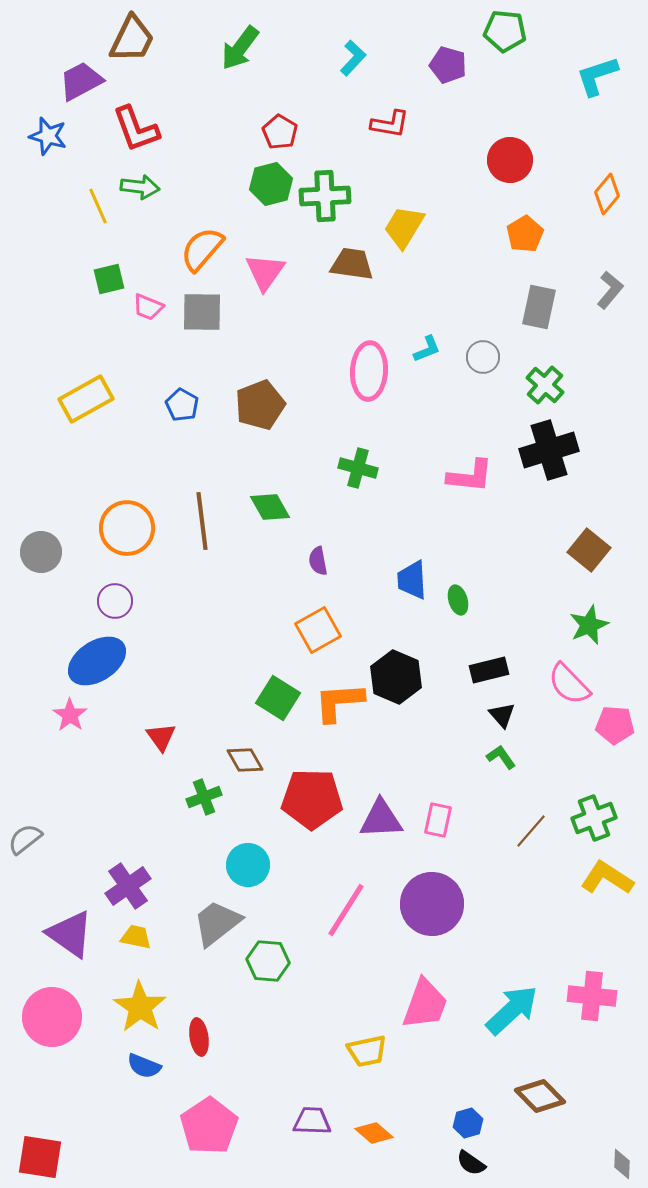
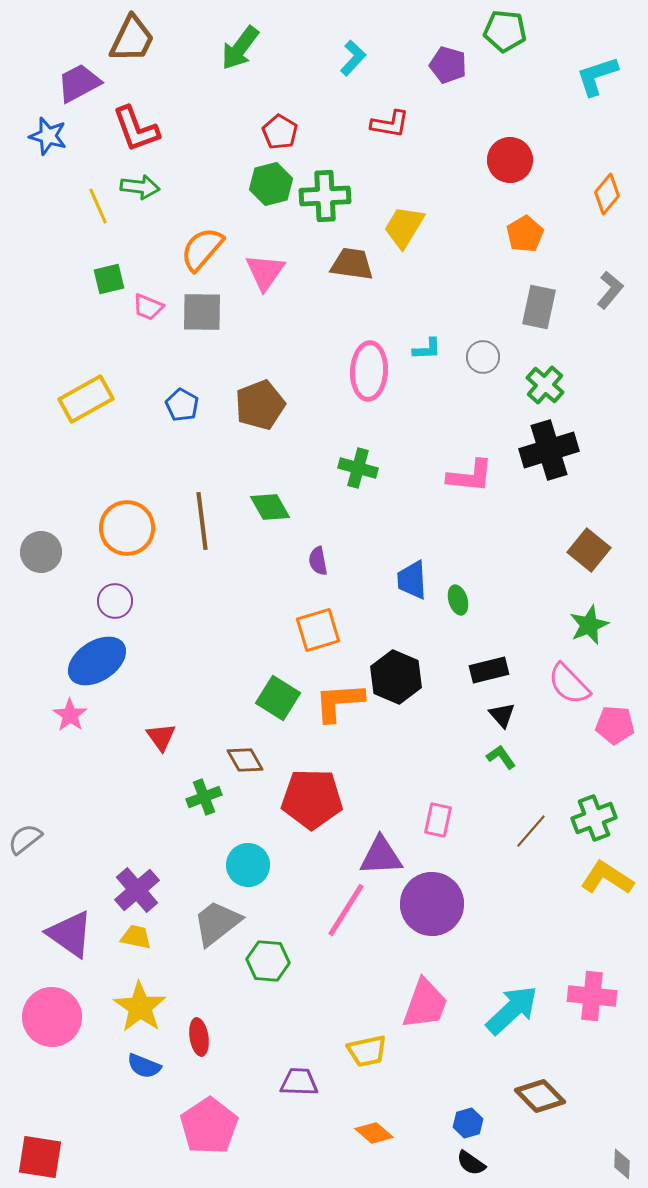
purple trapezoid at (81, 81): moved 2 px left, 2 px down
cyan L-shape at (427, 349): rotated 20 degrees clockwise
orange square at (318, 630): rotated 12 degrees clockwise
purple triangle at (381, 819): moved 37 px down
purple cross at (128, 886): moved 9 px right, 4 px down; rotated 6 degrees counterclockwise
purple trapezoid at (312, 1121): moved 13 px left, 39 px up
